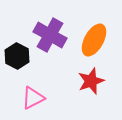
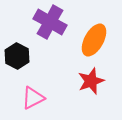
purple cross: moved 13 px up
